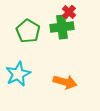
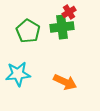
red cross: rotated 16 degrees clockwise
cyan star: rotated 20 degrees clockwise
orange arrow: rotated 10 degrees clockwise
